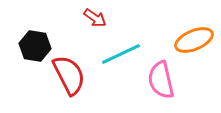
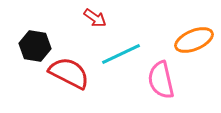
red semicircle: moved 2 px up; rotated 36 degrees counterclockwise
